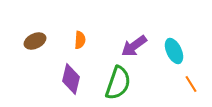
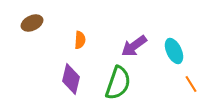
brown ellipse: moved 3 px left, 18 px up
